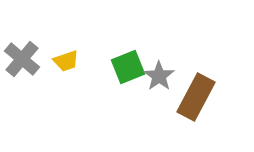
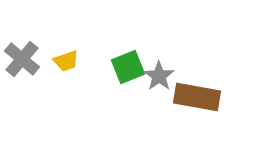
brown rectangle: moved 1 px right; rotated 72 degrees clockwise
